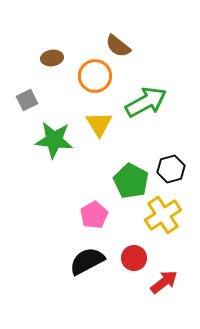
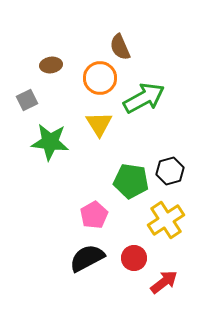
brown semicircle: moved 2 px right, 1 px down; rotated 28 degrees clockwise
brown ellipse: moved 1 px left, 7 px down
orange circle: moved 5 px right, 2 px down
green arrow: moved 2 px left, 4 px up
green star: moved 4 px left, 2 px down
black hexagon: moved 1 px left, 2 px down
green pentagon: rotated 20 degrees counterclockwise
yellow cross: moved 3 px right, 5 px down
black semicircle: moved 3 px up
